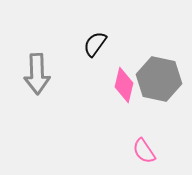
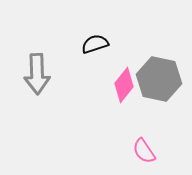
black semicircle: rotated 36 degrees clockwise
pink diamond: rotated 24 degrees clockwise
